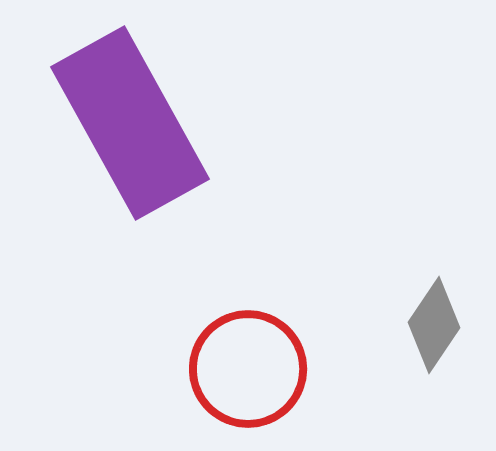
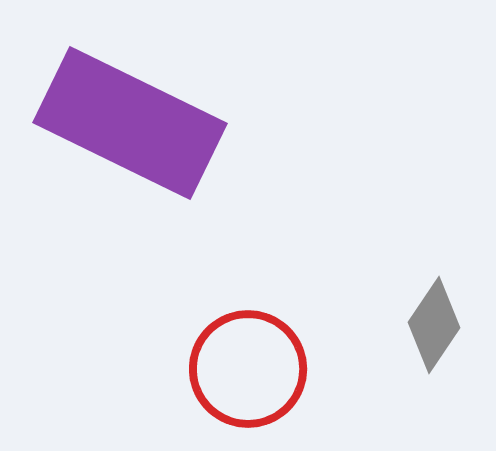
purple rectangle: rotated 35 degrees counterclockwise
